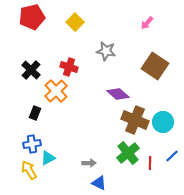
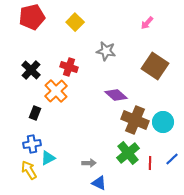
purple diamond: moved 2 px left, 1 px down
blue line: moved 3 px down
